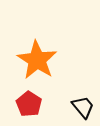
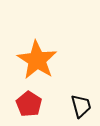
black trapezoid: moved 2 px left, 1 px up; rotated 25 degrees clockwise
